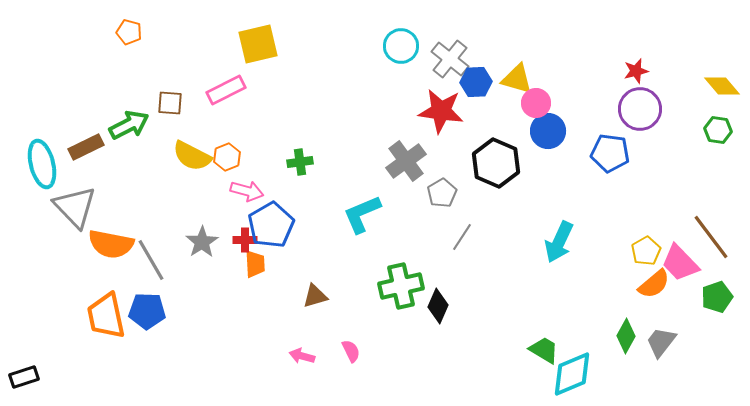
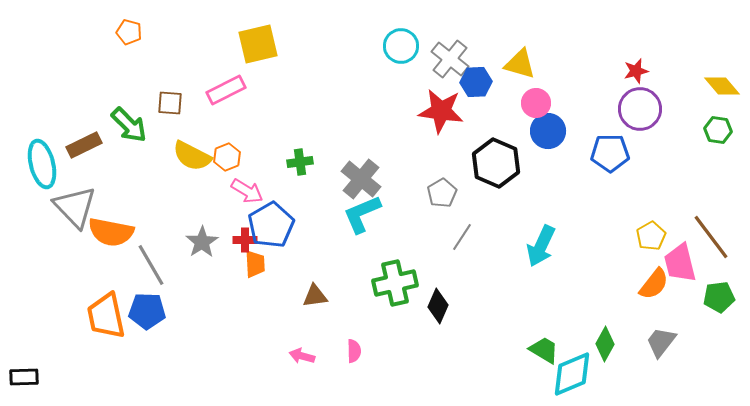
yellow triangle at (517, 79): moved 3 px right, 15 px up
green arrow at (129, 125): rotated 72 degrees clockwise
brown rectangle at (86, 147): moved 2 px left, 2 px up
blue pentagon at (610, 153): rotated 9 degrees counterclockwise
gray cross at (406, 161): moved 45 px left, 18 px down; rotated 15 degrees counterclockwise
pink arrow at (247, 191): rotated 16 degrees clockwise
cyan arrow at (559, 242): moved 18 px left, 4 px down
orange semicircle at (111, 244): moved 12 px up
yellow pentagon at (646, 251): moved 5 px right, 15 px up
gray line at (151, 260): moved 5 px down
pink trapezoid at (680, 263): rotated 30 degrees clockwise
orange semicircle at (654, 284): rotated 12 degrees counterclockwise
green cross at (401, 286): moved 6 px left, 3 px up
brown triangle at (315, 296): rotated 8 degrees clockwise
green pentagon at (717, 297): moved 2 px right; rotated 12 degrees clockwise
green diamond at (626, 336): moved 21 px left, 8 px down
pink semicircle at (351, 351): moved 3 px right; rotated 25 degrees clockwise
black rectangle at (24, 377): rotated 16 degrees clockwise
